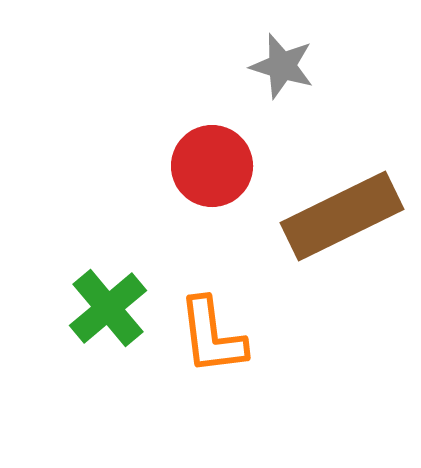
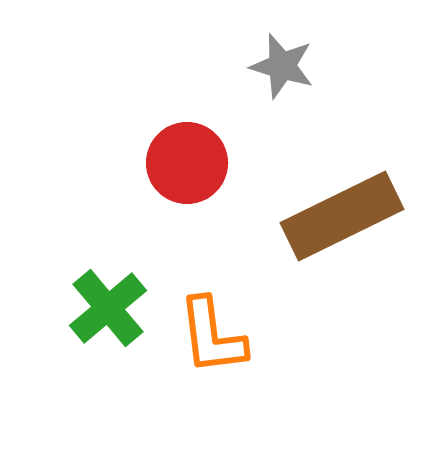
red circle: moved 25 px left, 3 px up
